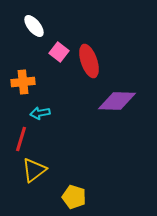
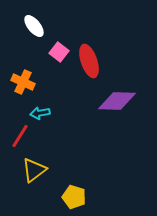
orange cross: rotated 30 degrees clockwise
red line: moved 1 px left, 3 px up; rotated 15 degrees clockwise
